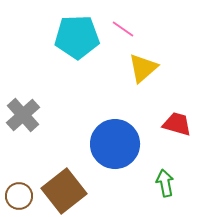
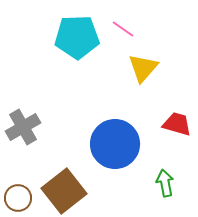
yellow triangle: rotated 8 degrees counterclockwise
gray cross: moved 12 px down; rotated 12 degrees clockwise
brown circle: moved 1 px left, 2 px down
